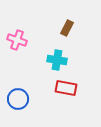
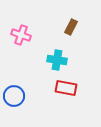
brown rectangle: moved 4 px right, 1 px up
pink cross: moved 4 px right, 5 px up
blue circle: moved 4 px left, 3 px up
